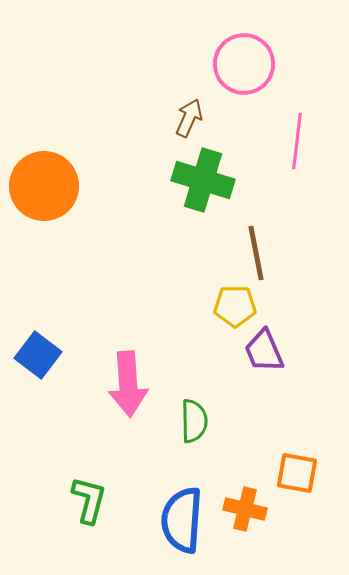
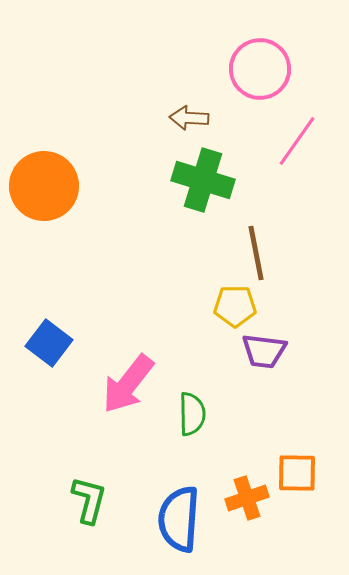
pink circle: moved 16 px right, 5 px down
brown arrow: rotated 111 degrees counterclockwise
pink line: rotated 28 degrees clockwise
purple trapezoid: rotated 60 degrees counterclockwise
blue square: moved 11 px right, 12 px up
pink arrow: rotated 42 degrees clockwise
green semicircle: moved 2 px left, 7 px up
orange square: rotated 9 degrees counterclockwise
orange cross: moved 2 px right, 11 px up; rotated 33 degrees counterclockwise
blue semicircle: moved 3 px left, 1 px up
